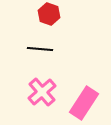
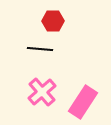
red hexagon: moved 4 px right, 7 px down; rotated 20 degrees counterclockwise
pink rectangle: moved 1 px left, 1 px up
